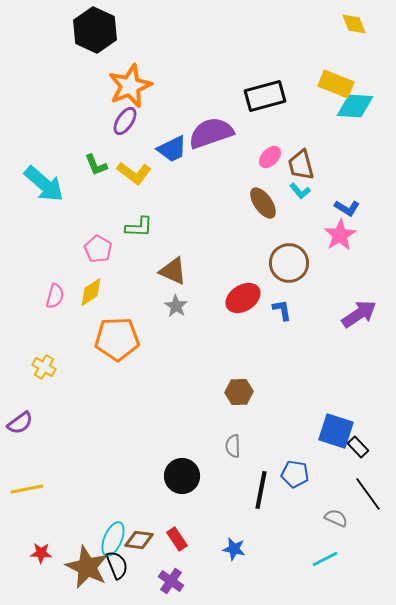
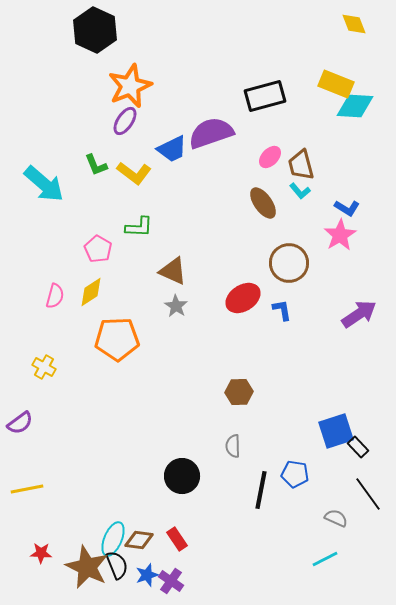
blue square at (336, 431): rotated 36 degrees counterclockwise
blue star at (234, 549): moved 87 px left, 26 px down; rotated 30 degrees counterclockwise
